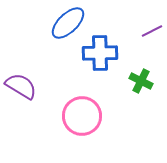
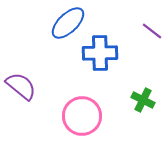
purple line: rotated 65 degrees clockwise
green cross: moved 2 px right, 19 px down
purple semicircle: rotated 8 degrees clockwise
